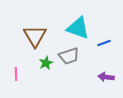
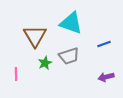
cyan triangle: moved 7 px left, 5 px up
blue line: moved 1 px down
green star: moved 1 px left
purple arrow: rotated 21 degrees counterclockwise
